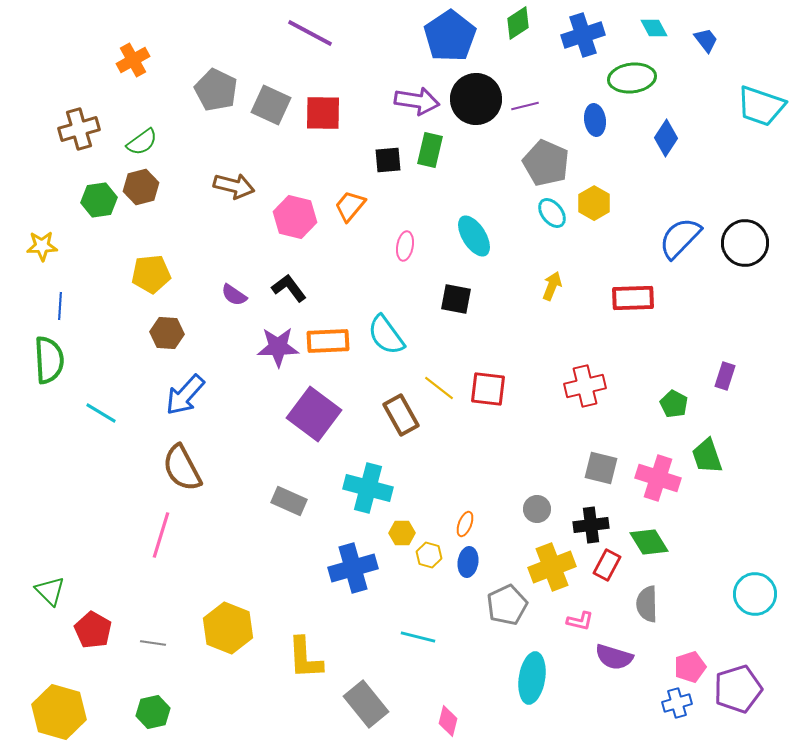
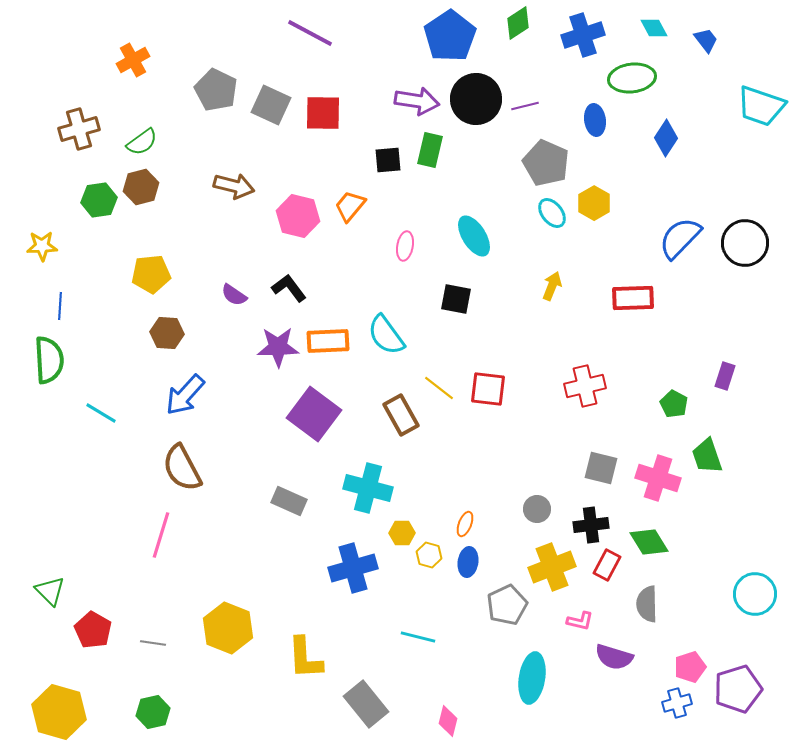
pink hexagon at (295, 217): moved 3 px right, 1 px up
